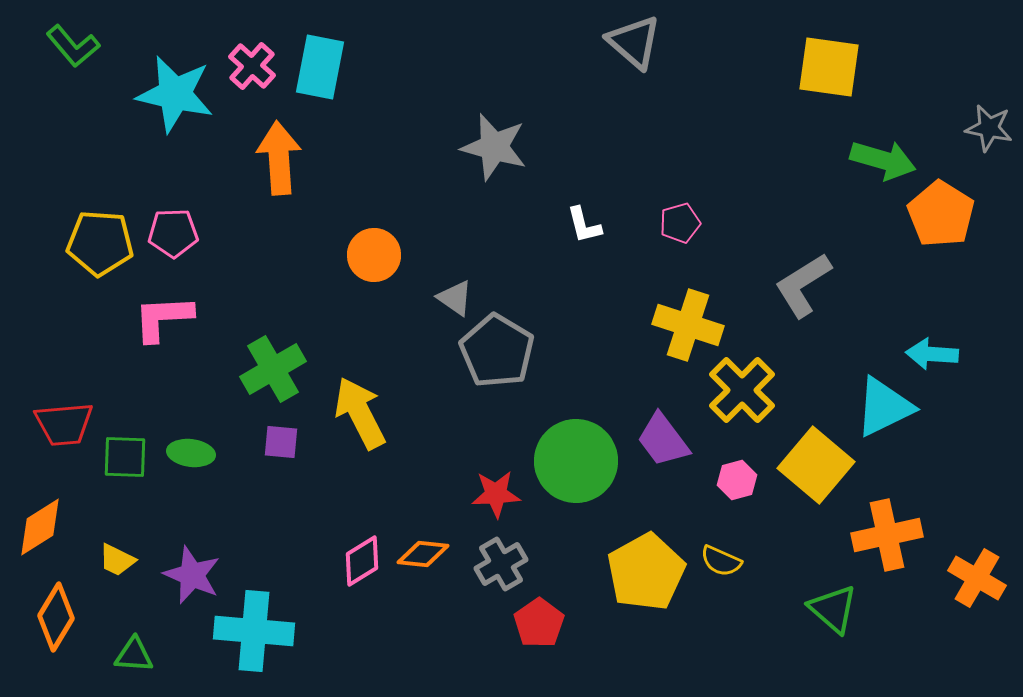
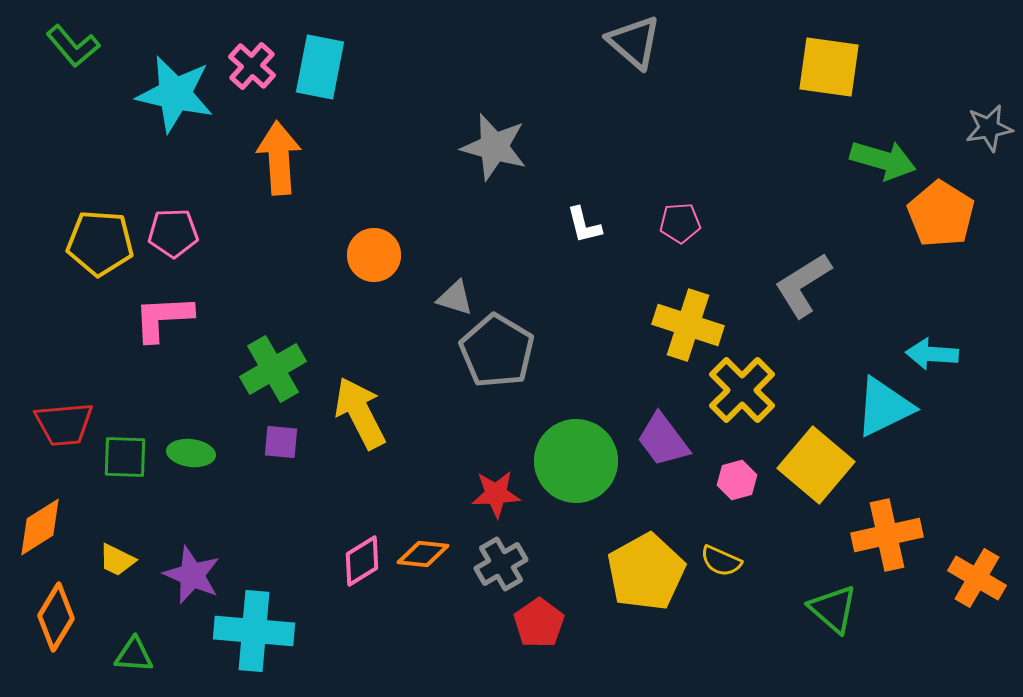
gray star at (989, 128): rotated 21 degrees counterclockwise
pink pentagon at (680, 223): rotated 12 degrees clockwise
gray triangle at (455, 298): rotated 18 degrees counterclockwise
